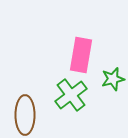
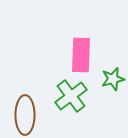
pink rectangle: rotated 8 degrees counterclockwise
green cross: moved 1 px down
